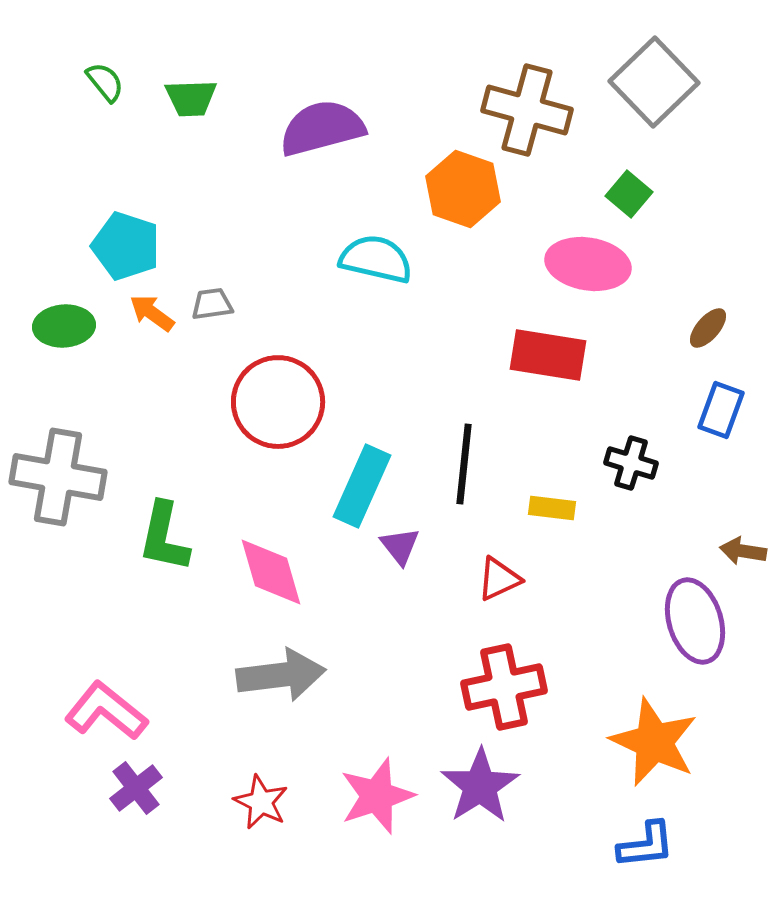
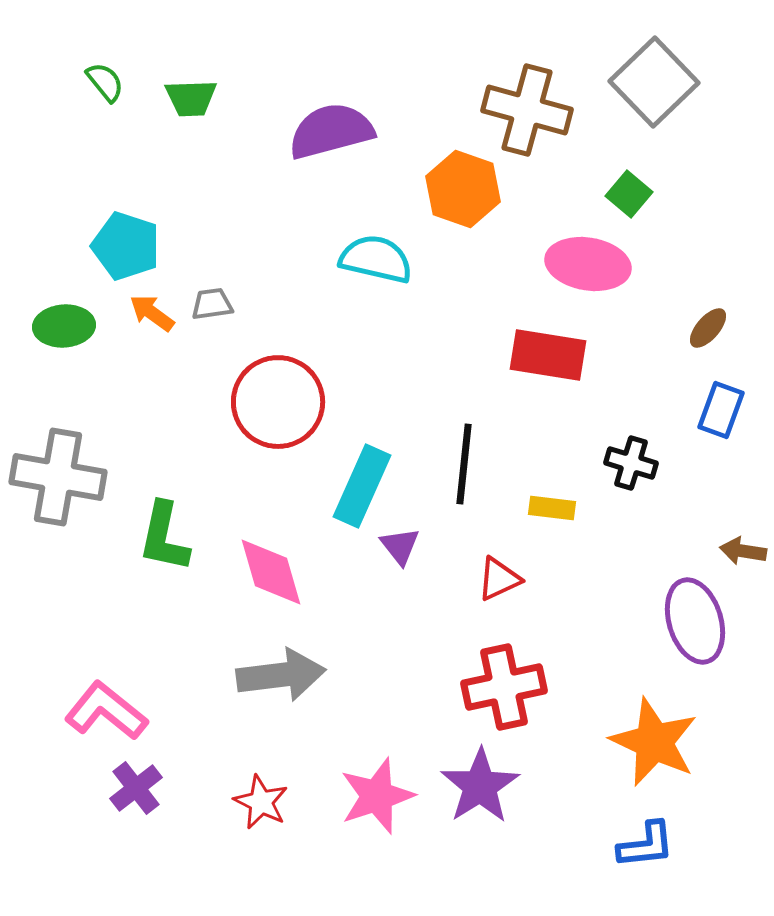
purple semicircle: moved 9 px right, 3 px down
